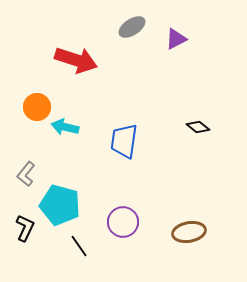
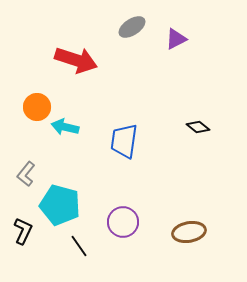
black L-shape: moved 2 px left, 3 px down
